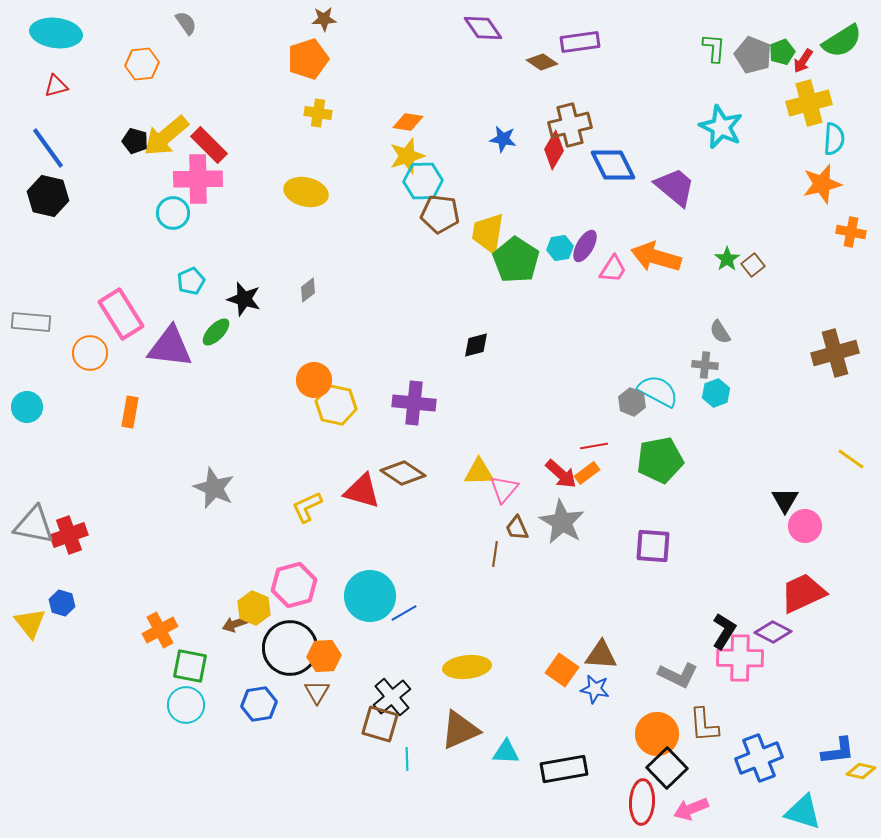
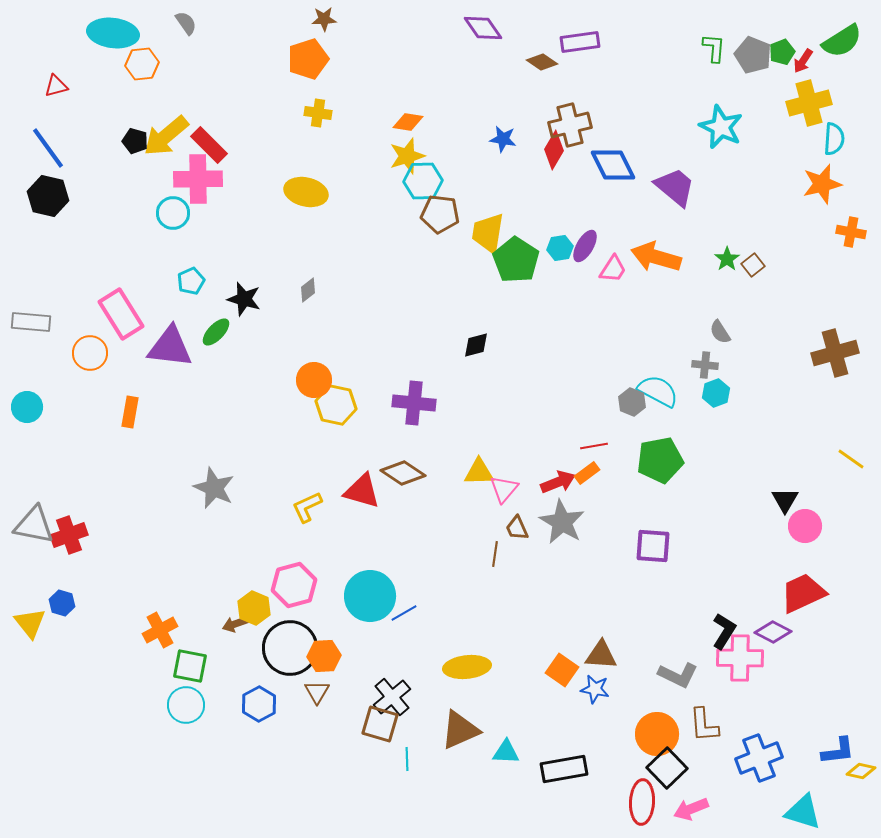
cyan ellipse at (56, 33): moved 57 px right
red arrow at (561, 474): moved 3 px left, 8 px down; rotated 64 degrees counterclockwise
blue hexagon at (259, 704): rotated 20 degrees counterclockwise
